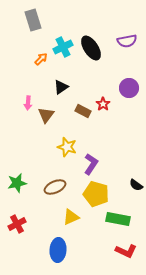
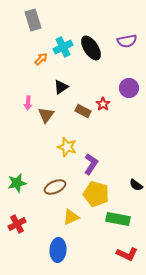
red L-shape: moved 1 px right, 3 px down
